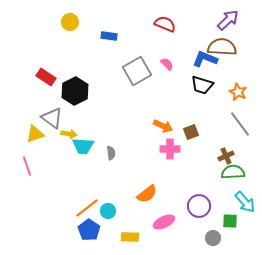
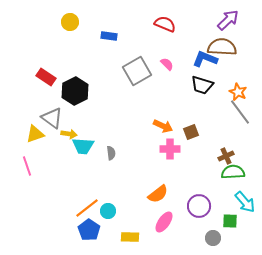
gray line: moved 12 px up
orange semicircle: moved 11 px right
pink ellipse: rotated 30 degrees counterclockwise
